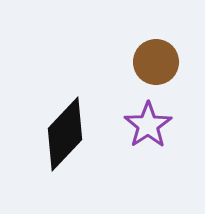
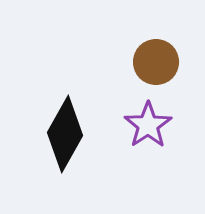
black diamond: rotated 14 degrees counterclockwise
